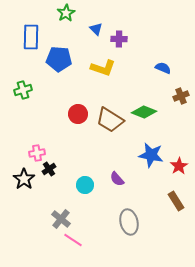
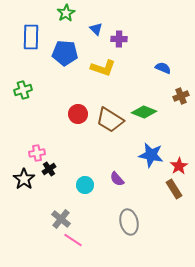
blue pentagon: moved 6 px right, 6 px up
brown rectangle: moved 2 px left, 12 px up
